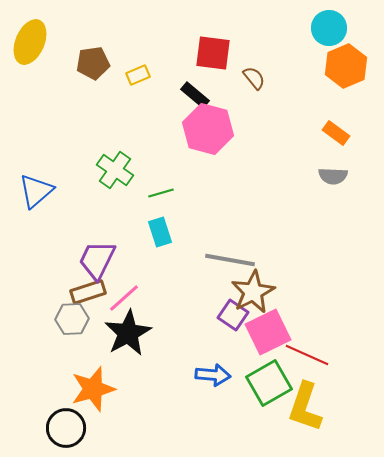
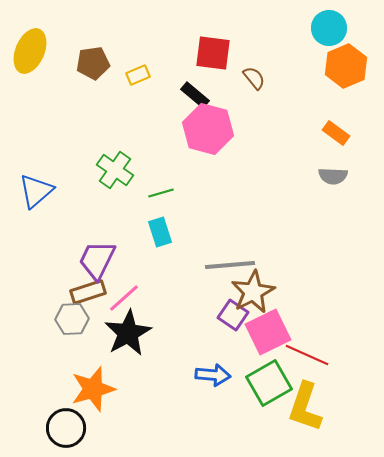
yellow ellipse: moved 9 px down
gray line: moved 5 px down; rotated 15 degrees counterclockwise
